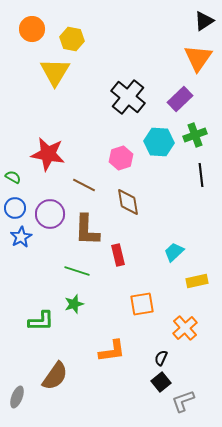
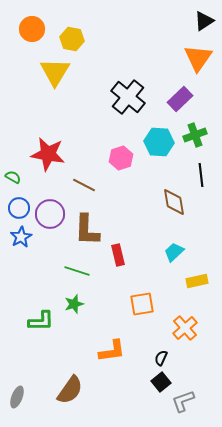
brown diamond: moved 46 px right
blue circle: moved 4 px right
brown semicircle: moved 15 px right, 14 px down
